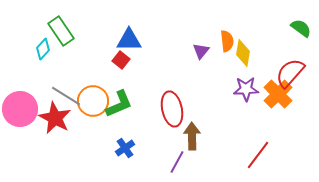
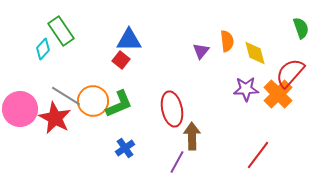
green semicircle: rotated 35 degrees clockwise
yellow diamond: moved 12 px right; rotated 24 degrees counterclockwise
